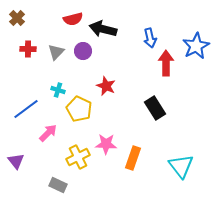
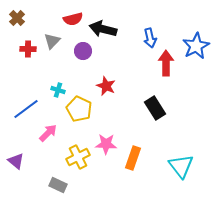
gray triangle: moved 4 px left, 11 px up
purple triangle: rotated 12 degrees counterclockwise
